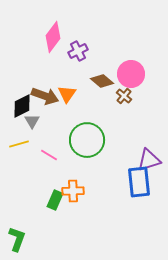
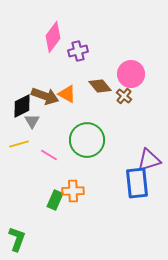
purple cross: rotated 12 degrees clockwise
brown diamond: moved 2 px left, 5 px down; rotated 10 degrees clockwise
orange triangle: rotated 36 degrees counterclockwise
blue rectangle: moved 2 px left, 1 px down
